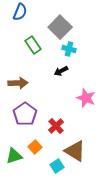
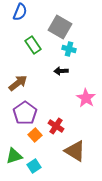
gray square: rotated 15 degrees counterclockwise
black arrow: rotated 24 degrees clockwise
brown arrow: rotated 36 degrees counterclockwise
pink star: rotated 12 degrees clockwise
purple pentagon: moved 1 px up
red cross: rotated 14 degrees counterclockwise
orange square: moved 12 px up
cyan square: moved 23 px left
